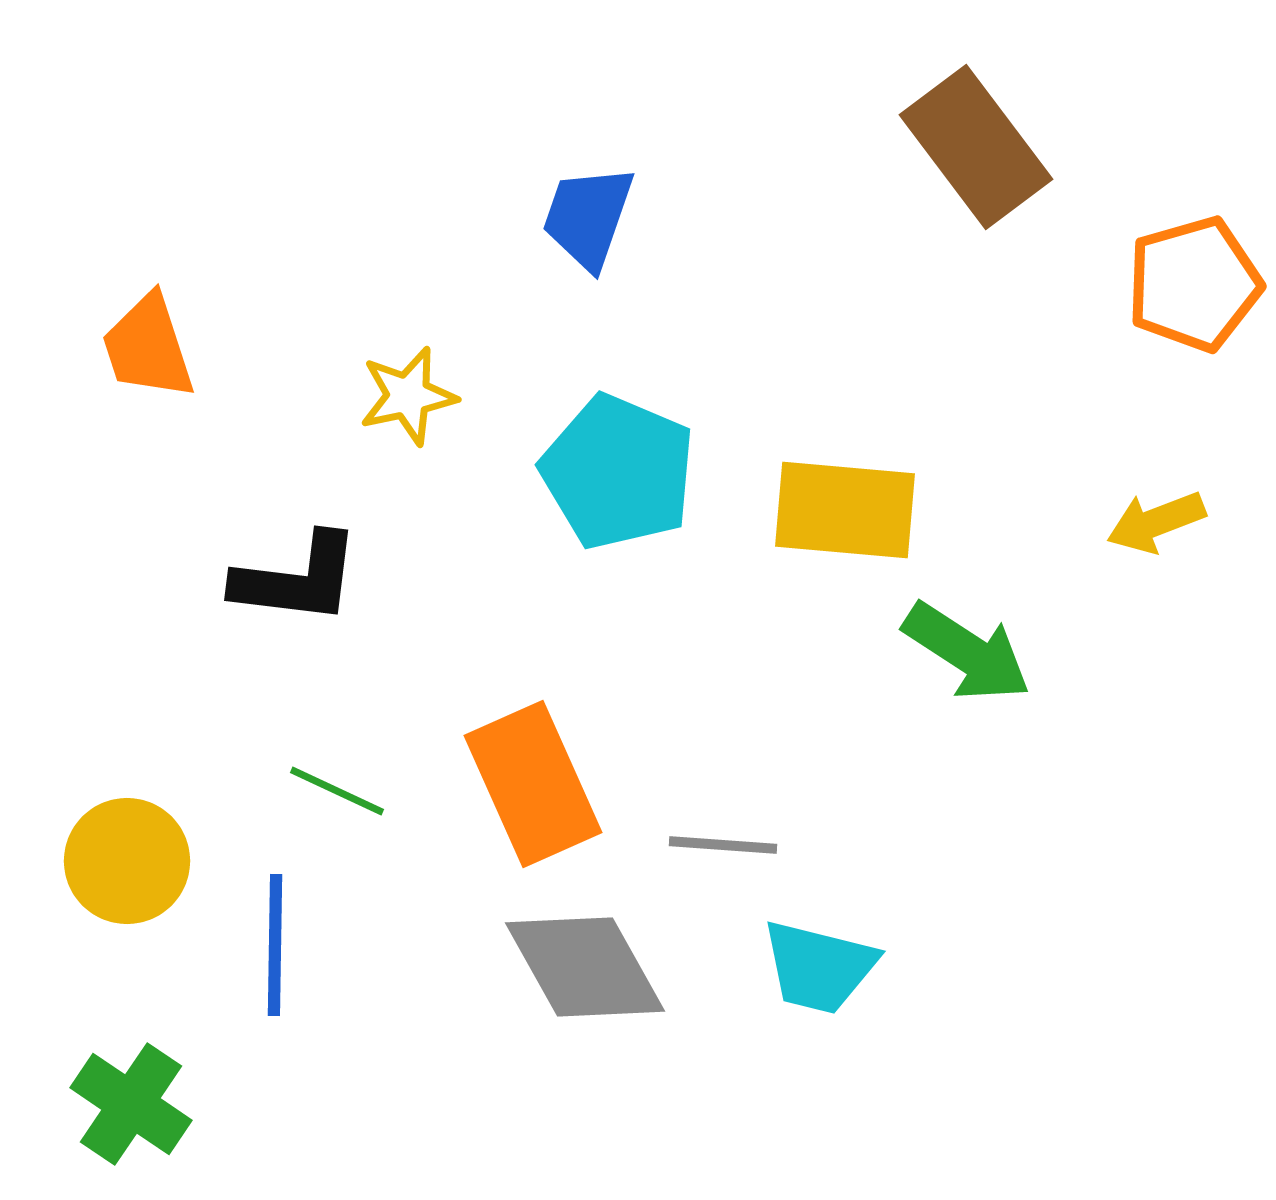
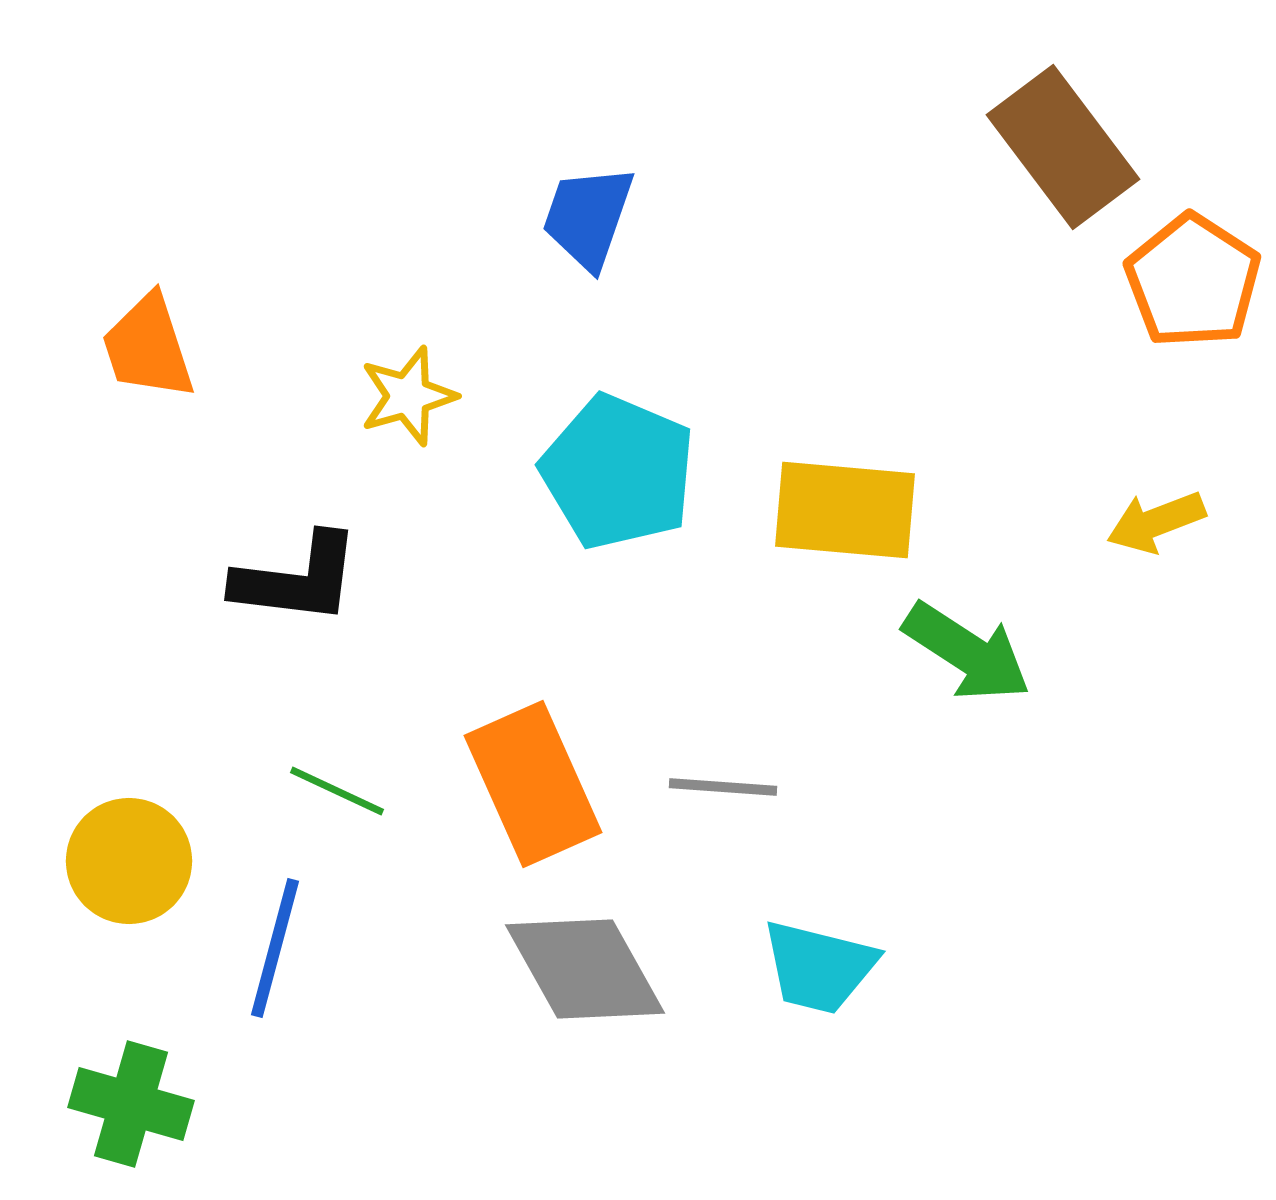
brown rectangle: moved 87 px right
orange pentagon: moved 1 px left, 3 px up; rotated 23 degrees counterclockwise
yellow star: rotated 4 degrees counterclockwise
gray line: moved 58 px up
yellow circle: moved 2 px right
blue line: moved 3 px down; rotated 14 degrees clockwise
gray diamond: moved 2 px down
green cross: rotated 18 degrees counterclockwise
